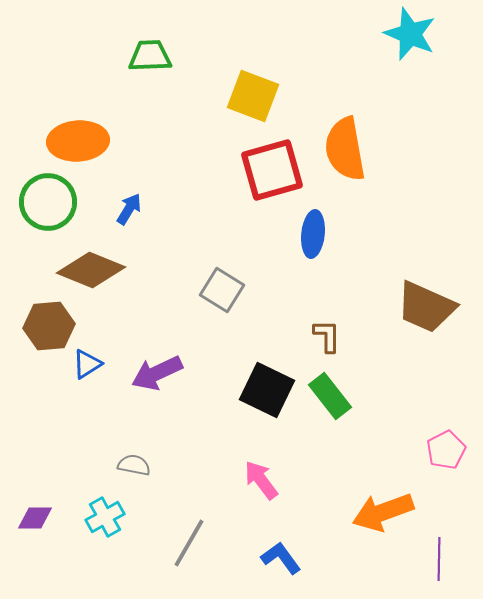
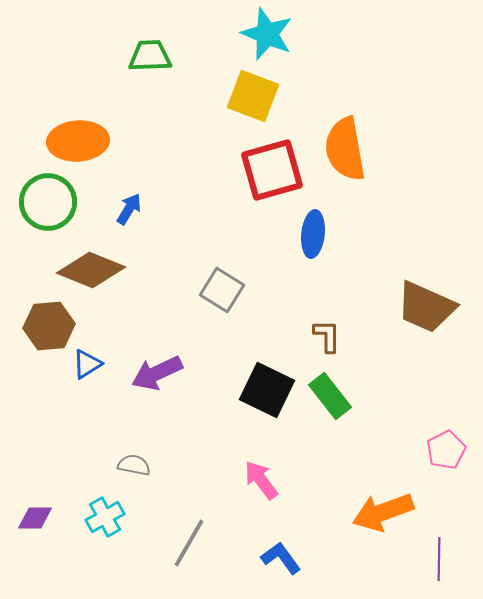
cyan star: moved 143 px left
